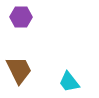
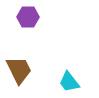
purple hexagon: moved 7 px right
